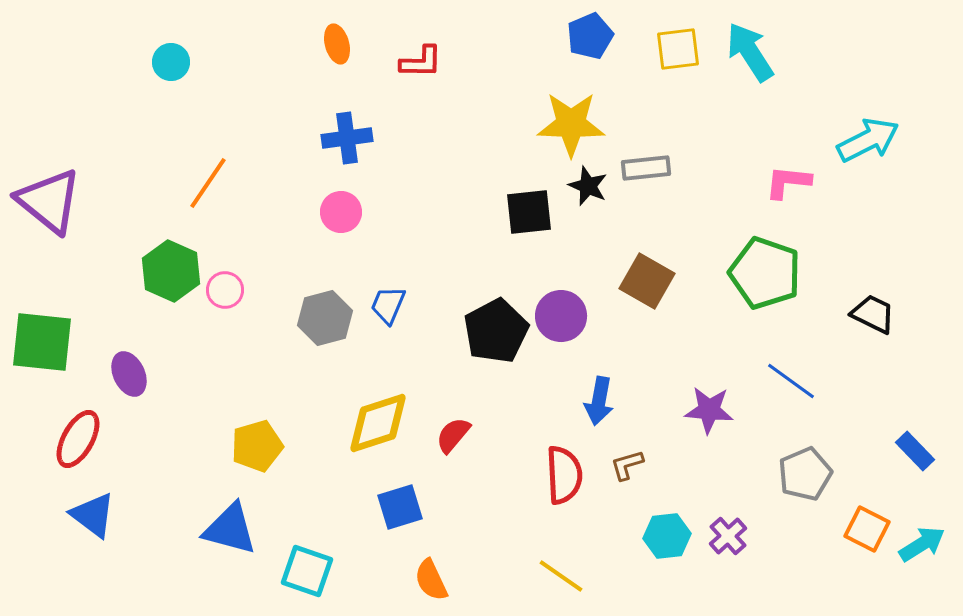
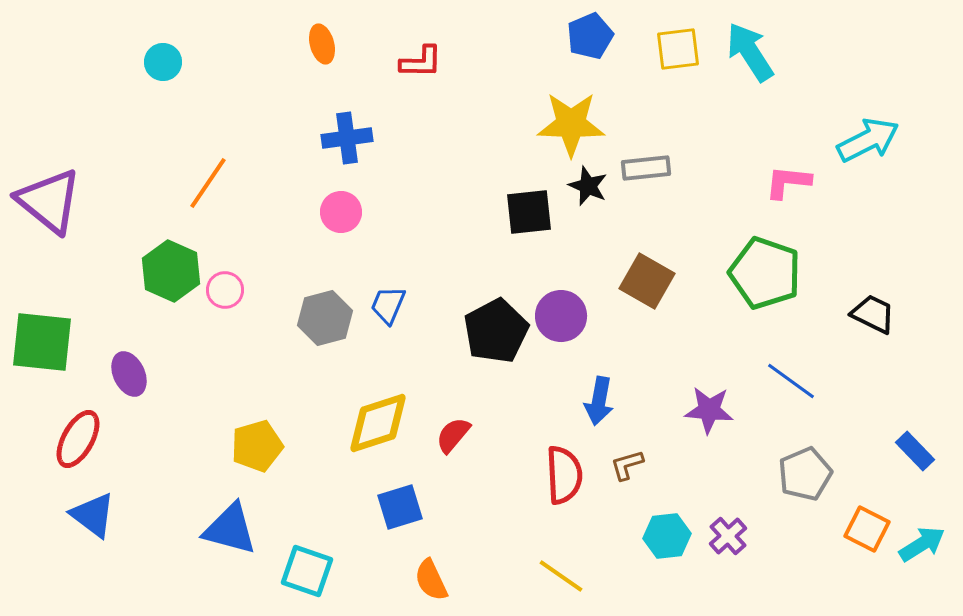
orange ellipse at (337, 44): moved 15 px left
cyan circle at (171, 62): moved 8 px left
